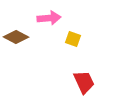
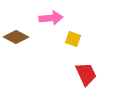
pink arrow: moved 2 px right
red trapezoid: moved 2 px right, 8 px up
